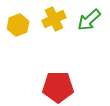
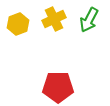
green arrow: rotated 20 degrees counterclockwise
yellow hexagon: moved 1 px up
